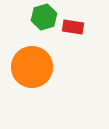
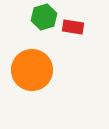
orange circle: moved 3 px down
